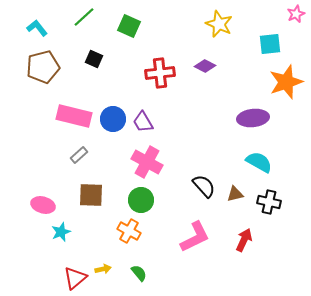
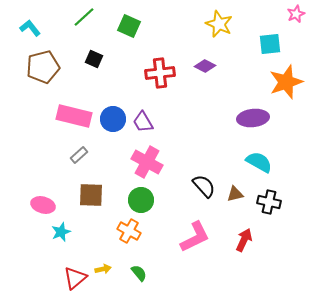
cyan L-shape: moved 7 px left
